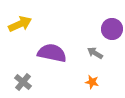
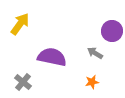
yellow arrow: rotated 30 degrees counterclockwise
purple circle: moved 2 px down
purple semicircle: moved 4 px down
orange star: rotated 24 degrees counterclockwise
